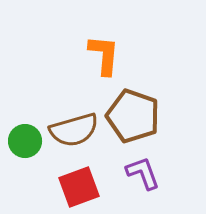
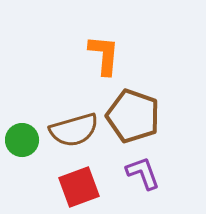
green circle: moved 3 px left, 1 px up
